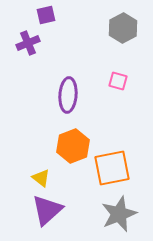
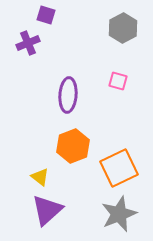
purple square: rotated 30 degrees clockwise
orange square: moved 7 px right; rotated 15 degrees counterclockwise
yellow triangle: moved 1 px left, 1 px up
